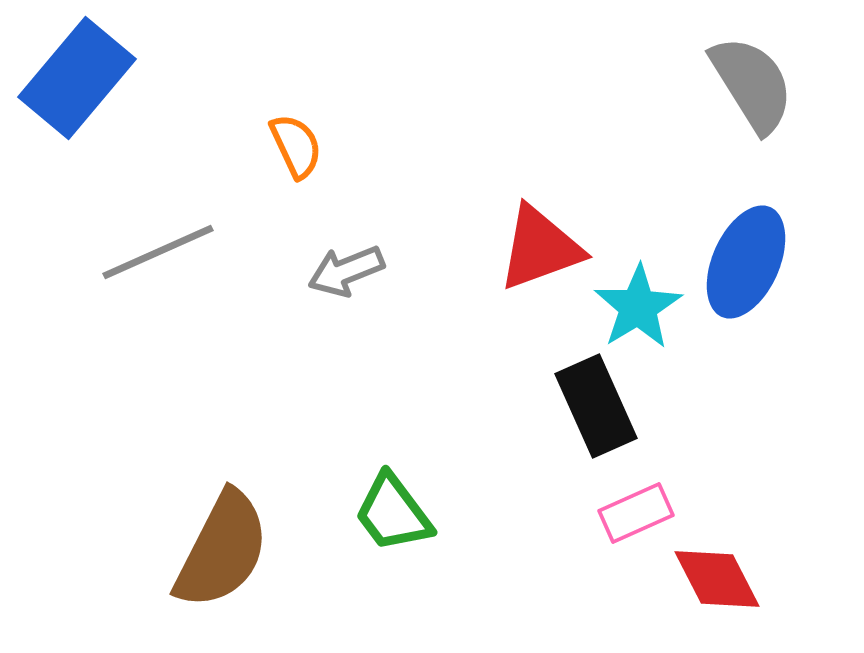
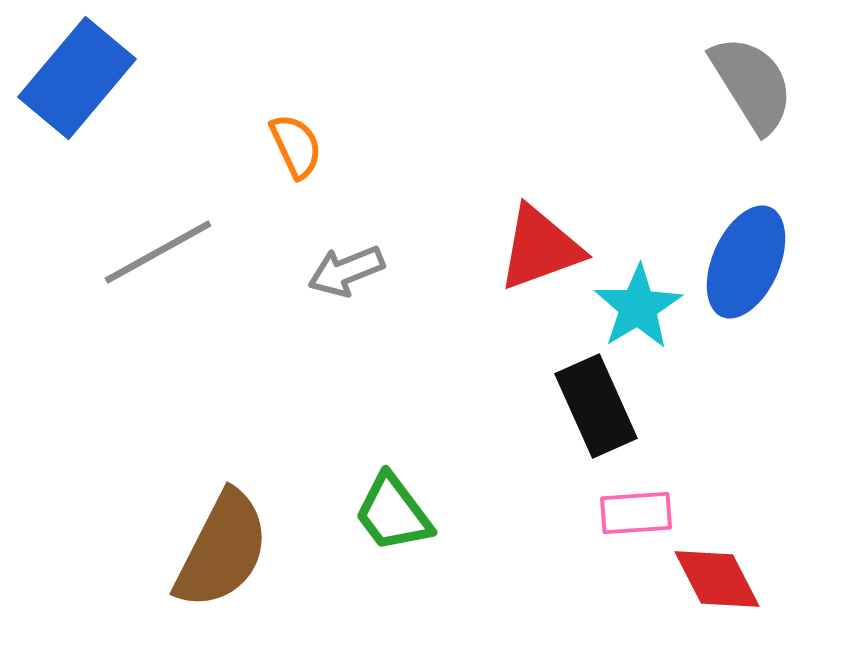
gray line: rotated 5 degrees counterclockwise
pink rectangle: rotated 20 degrees clockwise
